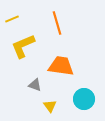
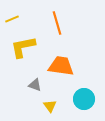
yellow L-shape: moved 1 px down; rotated 12 degrees clockwise
